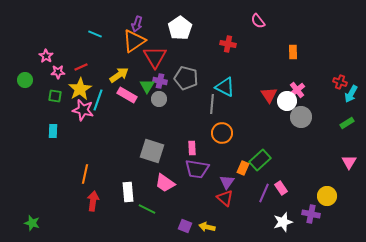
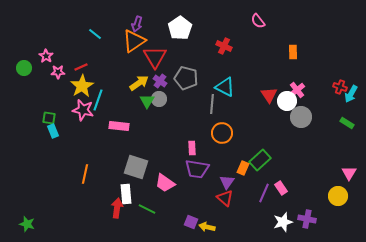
cyan line at (95, 34): rotated 16 degrees clockwise
red cross at (228, 44): moved 4 px left, 2 px down; rotated 14 degrees clockwise
yellow arrow at (119, 75): moved 20 px right, 8 px down
green circle at (25, 80): moved 1 px left, 12 px up
purple cross at (160, 81): rotated 24 degrees clockwise
red cross at (340, 82): moved 5 px down
green triangle at (147, 86): moved 15 px down
yellow star at (80, 89): moved 2 px right, 3 px up
pink rectangle at (127, 95): moved 8 px left, 31 px down; rotated 24 degrees counterclockwise
green square at (55, 96): moved 6 px left, 22 px down
green rectangle at (347, 123): rotated 64 degrees clockwise
cyan rectangle at (53, 131): rotated 24 degrees counterclockwise
gray square at (152, 151): moved 16 px left, 16 px down
pink triangle at (349, 162): moved 11 px down
white rectangle at (128, 192): moved 2 px left, 2 px down
yellow circle at (327, 196): moved 11 px right
red arrow at (93, 201): moved 24 px right, 7 px down
purple cross at (311, 214): moved 4 px left, 5 px down
green star at (32, 223): moved 5 px left, 1 px down
purple square at (185, 226): moved 6 px right, 4 px up
